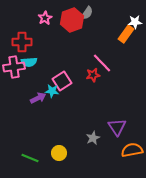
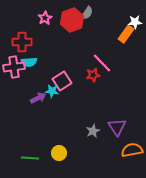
gray star: moved 7 px up
green line: rotated 18 degrees counterclockwise
